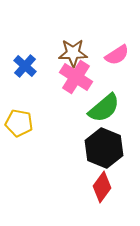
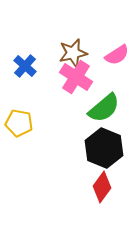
brown star: rotated 12 degrees counterclockwise
